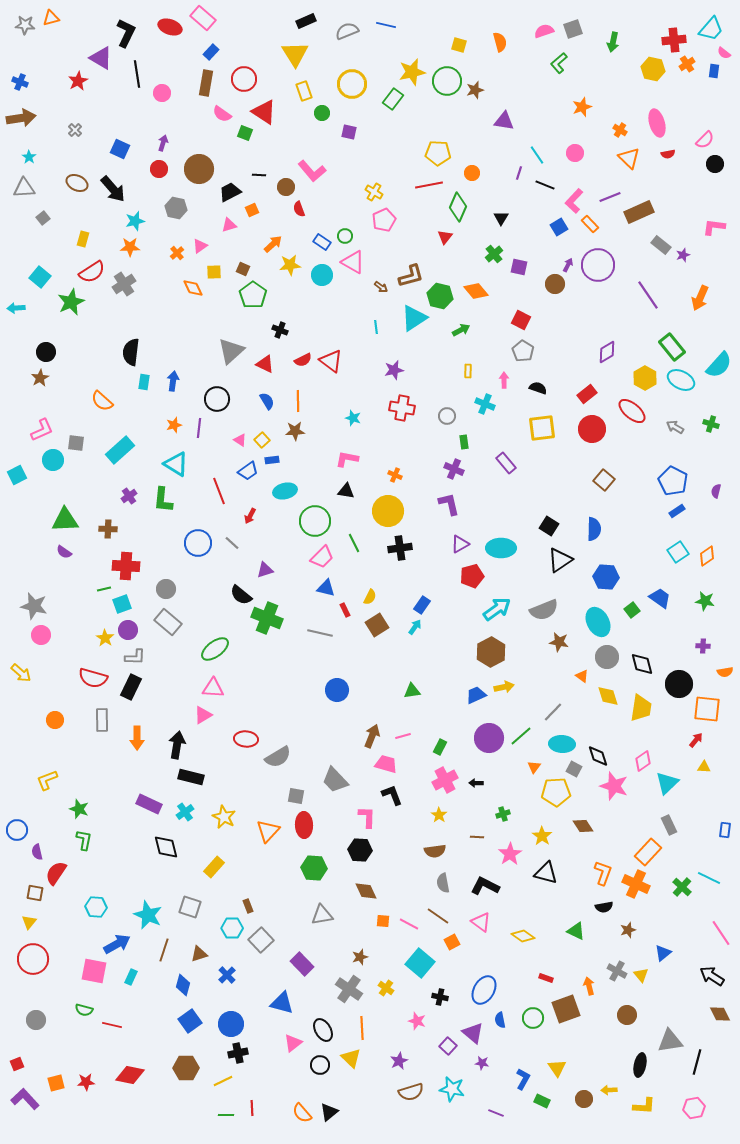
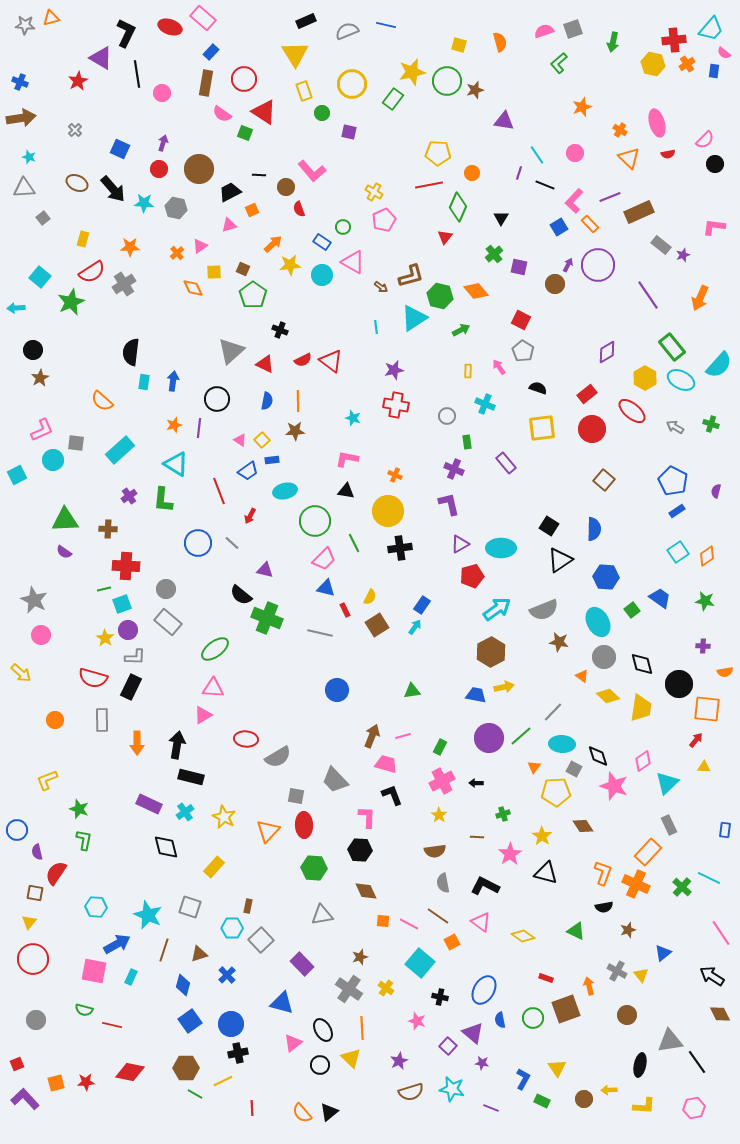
yellow hexagon at (653, 69): moved 5 px up
cyan star at (29, 157): rotated 16 degrees counterclockwise
cyan star at (135, 221): moved 9 px right, 18 px up; rotated 18 degrees clockwise
green circle at (345, 236): moved 2 px left, 9 px up
black circle at (46, 352): moved 13 px left, 2 px up
pink arrow at (504, 380): moved 5 px left, 13 px up; rotated 35 degrees counterclockwise
blue semicircle at (267, 401): rotated 42 degrees clockwise
red cross at (402, 408): moved 6 px left, 3 px up
green rectangle at (464, 442): moved 3 px right
pink trapezoid at (322, 557): moved 2 px right, 2 px down
purple triangle at (265, 570): rotated 30 degrees clockwise
gray star at (34, 606): moved 6 px up; rotated 12 degrees clockwise
gray circle at (607, 657): moved 3 px left
blue trapezoid at (476, 695): rotated 35 degrees clockwise
yellow diamond at (608, 696): rotated 30 degrees counterclockwise
orange arrow at (137, 738): moved 5 px down
pink cross at (445, 780): moved 3 px left, 1 px down
brown rectangle at (248, 906): rotated 32 degrees clockwise
black line at (697, 1062): rotated 50 degrees counterclockwise
red diamond at (130, 1075): moved 3 px up
purple line at (496, 1113): moved 5 px left, 5 px up
green line at (226, 1115): moved 31 px left, 21 px up; rotated 28 degrees clockwise
